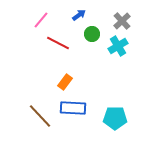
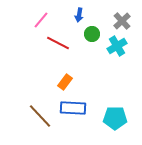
blue arrow: rotated 136 degrees clockwise
cyan cross: moved 1 px left
